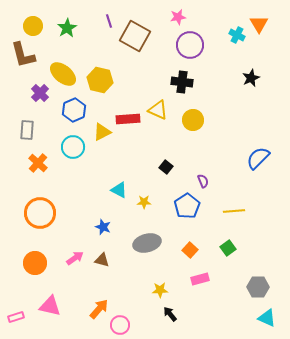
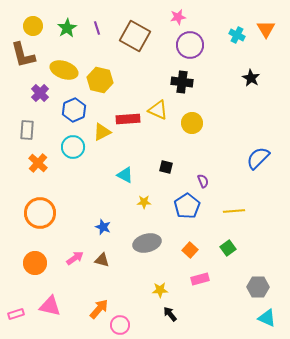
purple line at (109, 21): moved 12 px left, 7 px down
orange triangle at (259, 24): moved 7 px right, 5 px down
yellow ellipse at (63, 74): moved 1 px right, 4 px up; rotated 20 degrees counterclockwise
black star at (251, 78): rotated 18 degrees counterclockwise
yellow circle at (193, 120): moved 1 px left, 3 px down
black square at (166, 167): rotated 24 degrees counterclockwise
cyan triangle at (119, 190): moved 6 px right, 15 px up
pink rectangle at (16, 317): moved 3 px up
